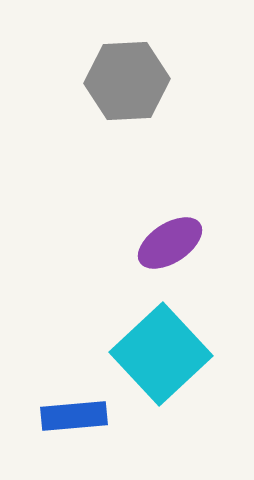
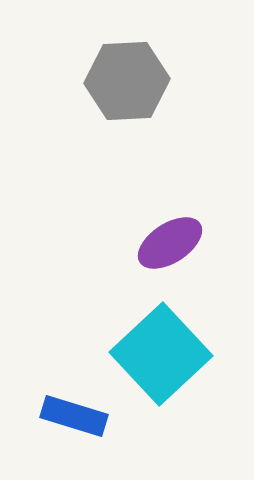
blue rectangle: rotated 22 degrees clockwise
